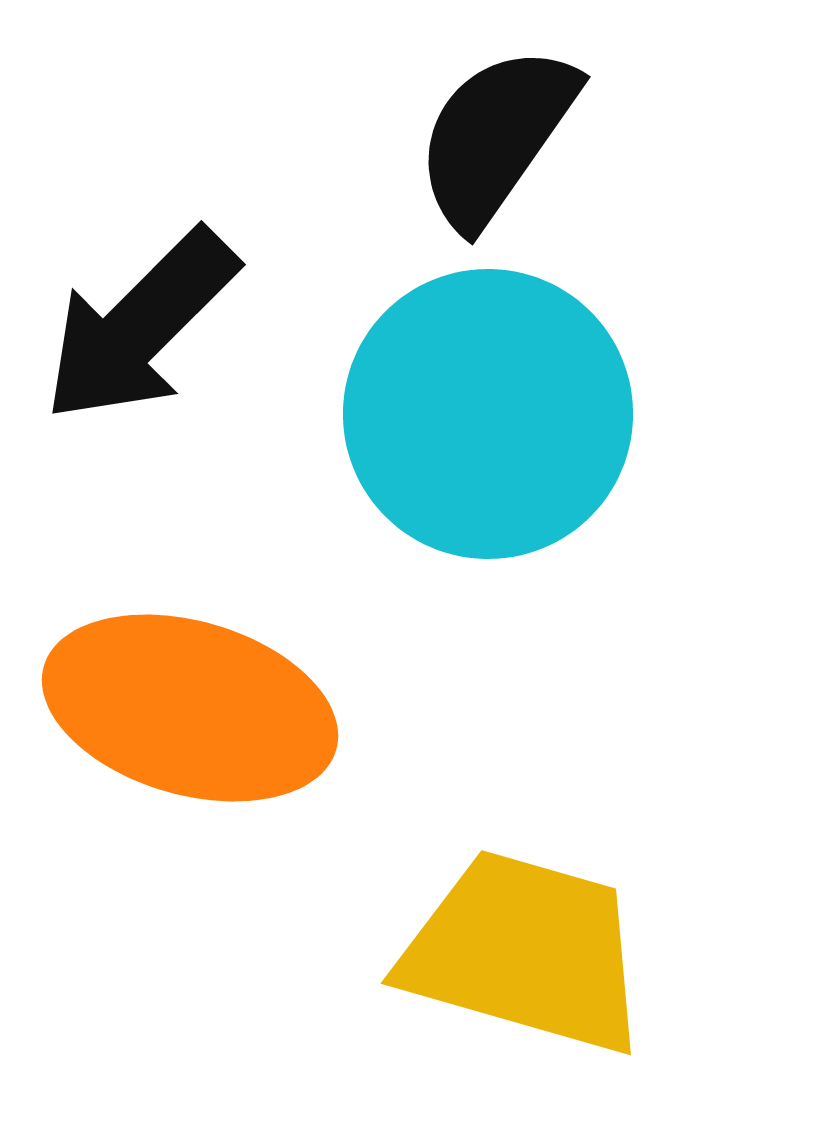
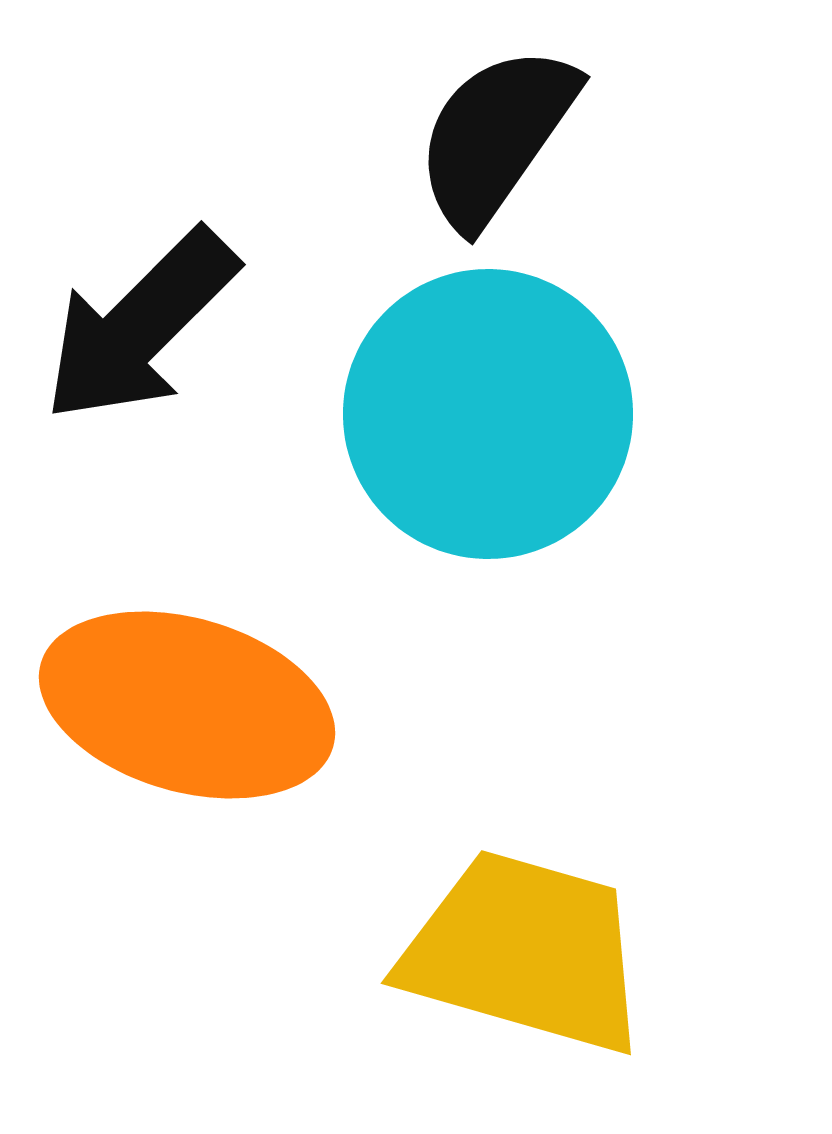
orange ellipse: moved 3 px left, 3 px up
